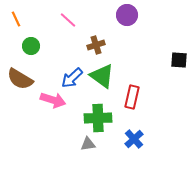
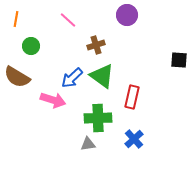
orange line: rotated 35 degrees clockwise
brown semicircle: moved 3 px left, 2 px up
